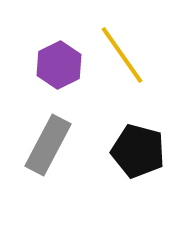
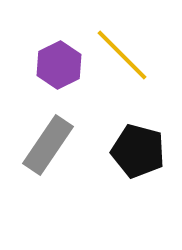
yellow line: rotated 10 degrees counterclockwise
gray rectangle: rotated 6 degrees clockwise
